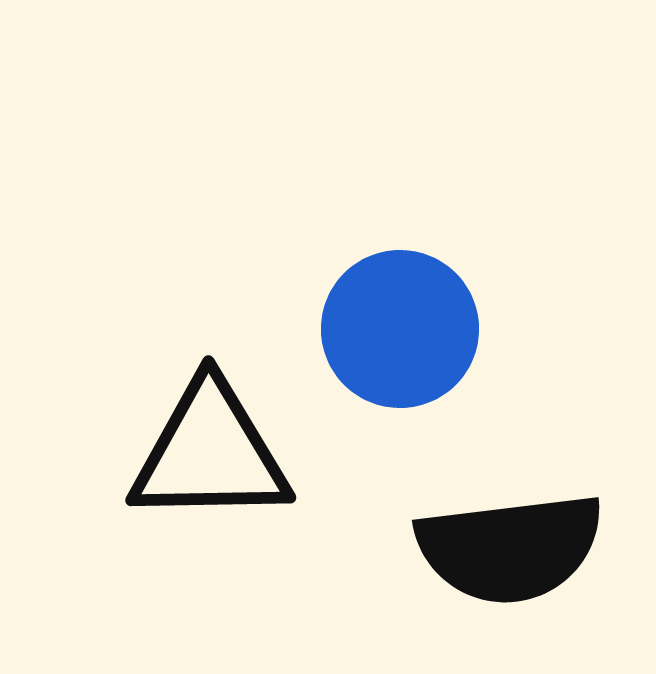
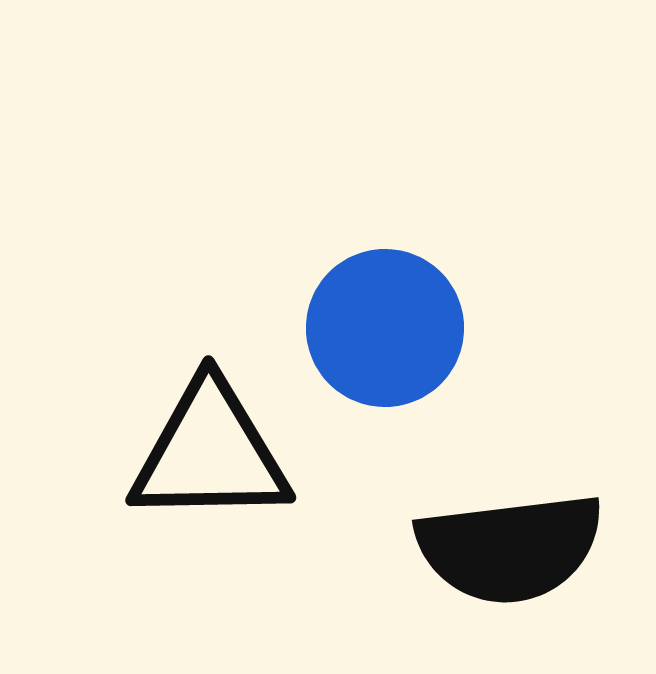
blue circle: moved 15 px left, 1 px up
